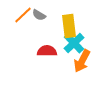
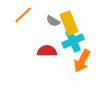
gray semicircle: moved 14 px right, 6 px down
yellow rectangle: moved 3 px up; rotated 15 degrees counterclockwise
cyan cross: moved 1 px left, 2 px up; rotated 20 degrees clockwise
